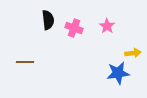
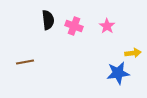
pink cross: moved 2 px up
brown line: rotated 12 degrees counterclockwise
